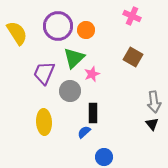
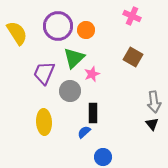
blue circle: moved 1 px left
